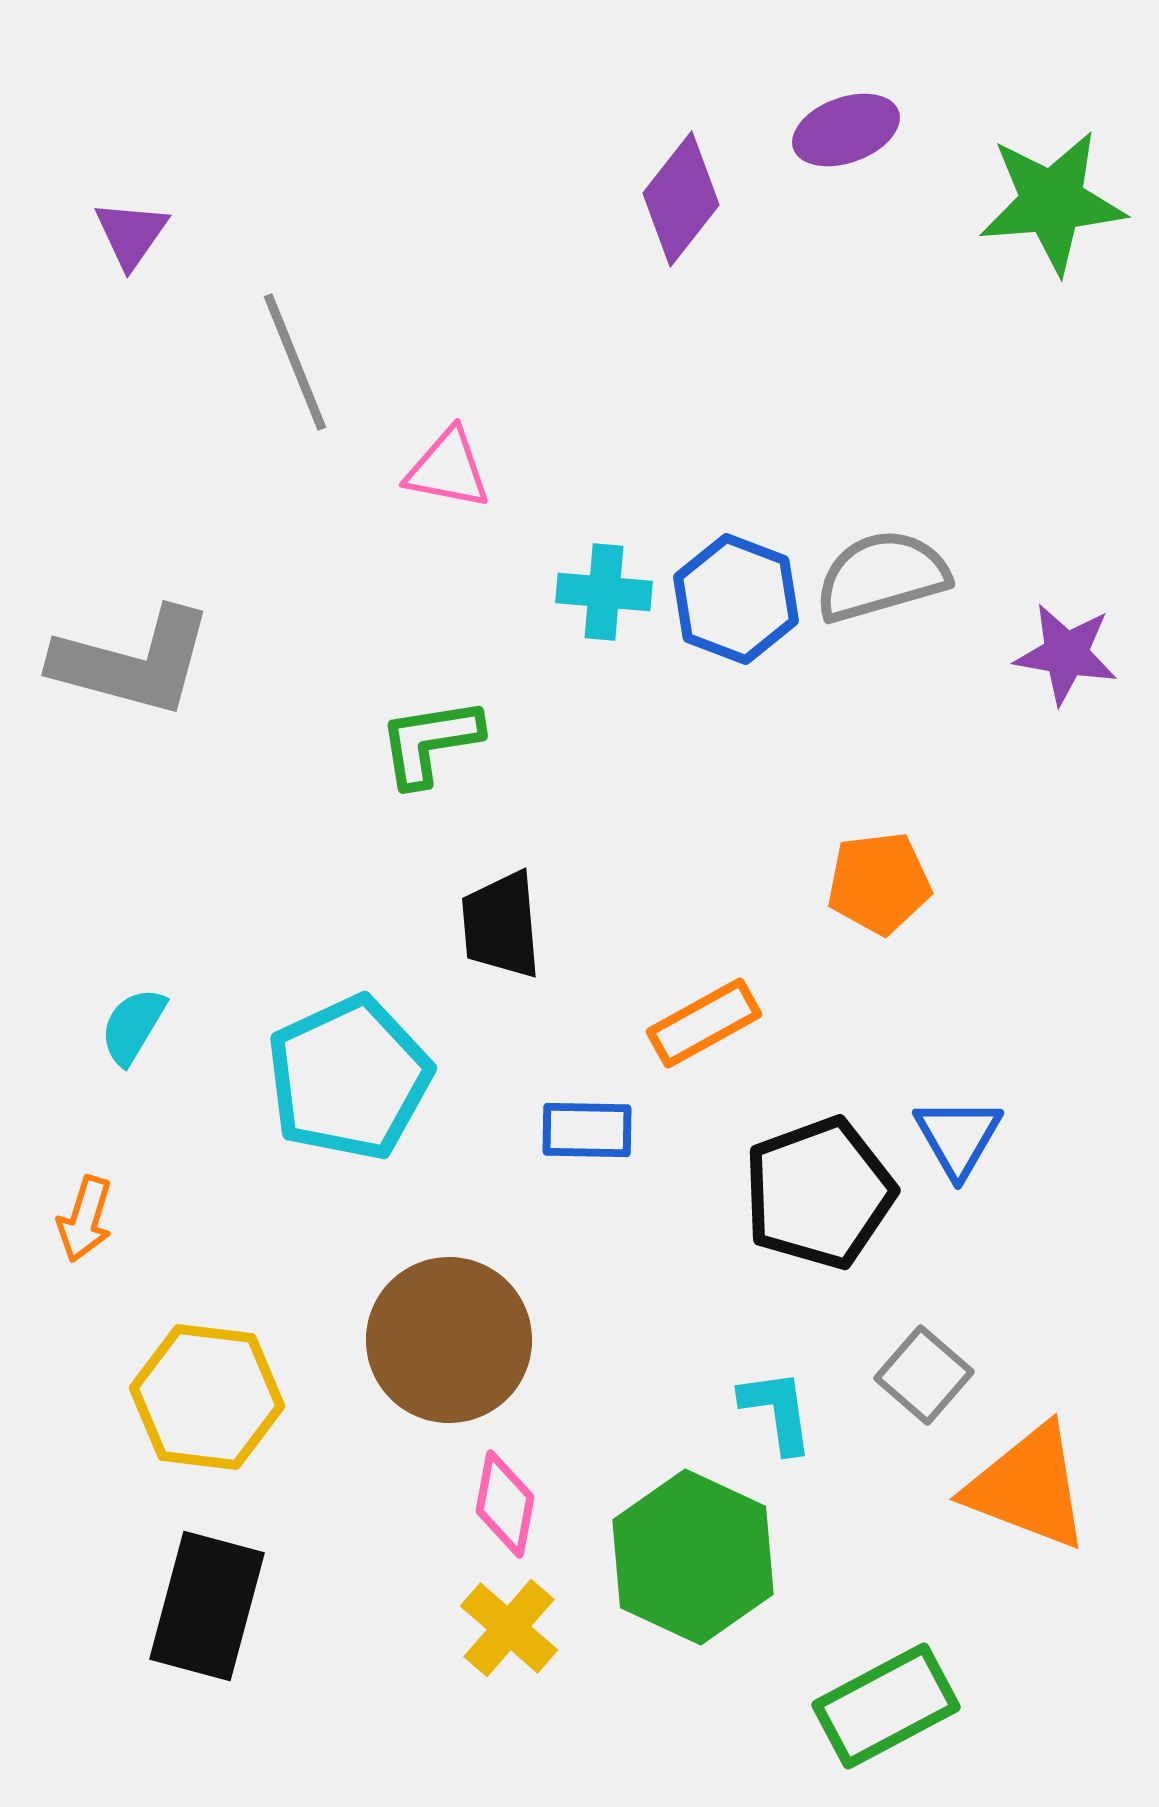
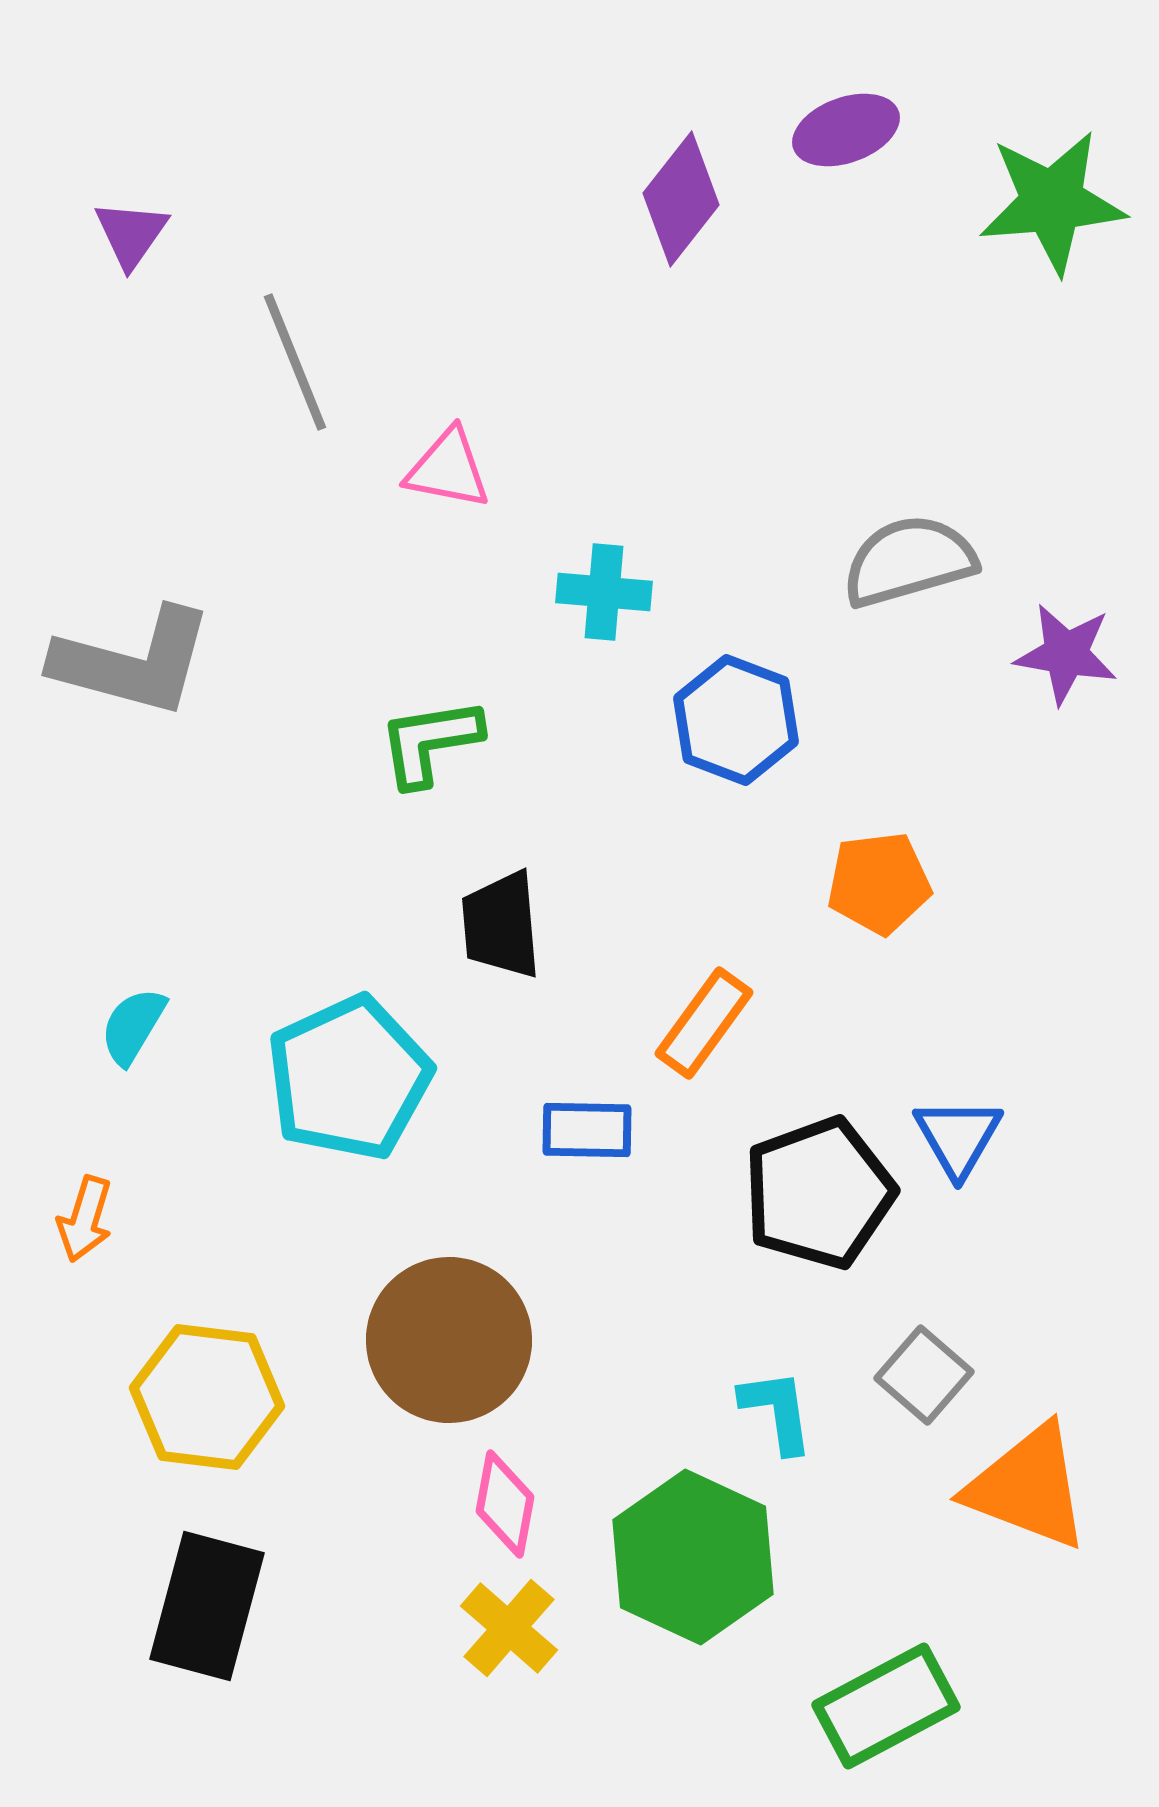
gray semicircle: moved 27 px right, 15 px up
blue hexagon: moved 121 px down
orange rectangle: rotated 25 degrees counterclockwise
